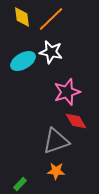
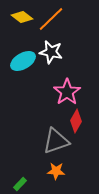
yellow diamond: rotated 45 degrees counterclockwise
pink star: rotated 16 degrees counterclockwise
red diamond: rotated 60 degrees clockwise
